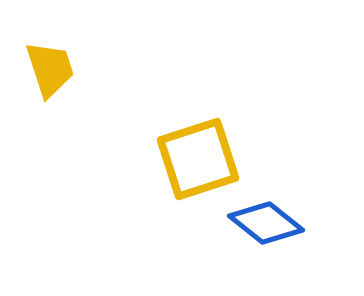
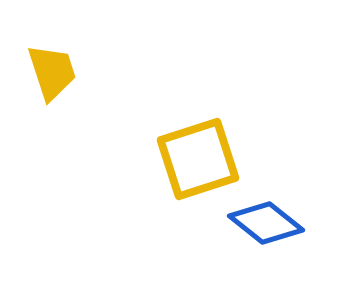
yellow trapezoid: moved 2 px right, 3 px down
